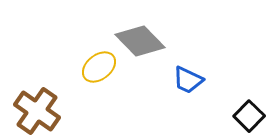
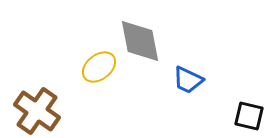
gray diamond: rotated 33 degrees clockwise
black square: rotated 32 degrees counterclockwise
